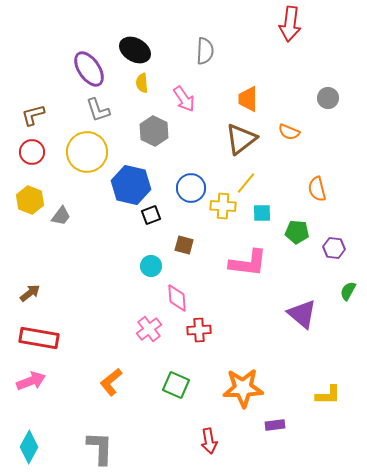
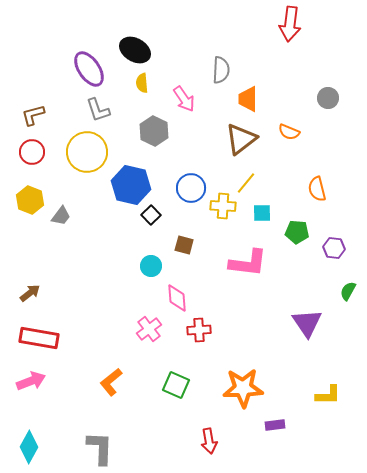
gray semicircle at (205, 51): moved 16 px right, 19 px down
black square at (151, 215): rotated 24 degrees counterclockwise
purple triangle at (302, 314): moved 5 px right, 9 px down; rotated 16 degrees clockwise
